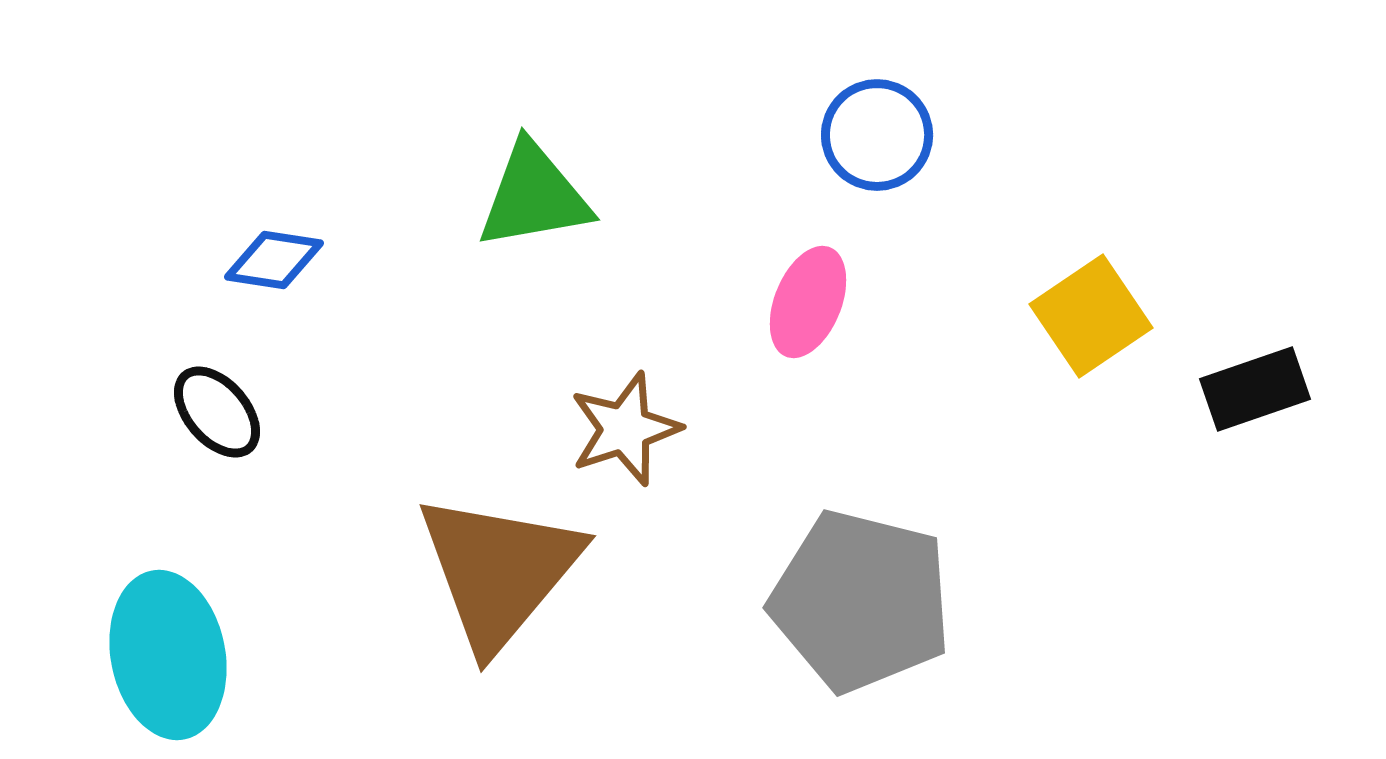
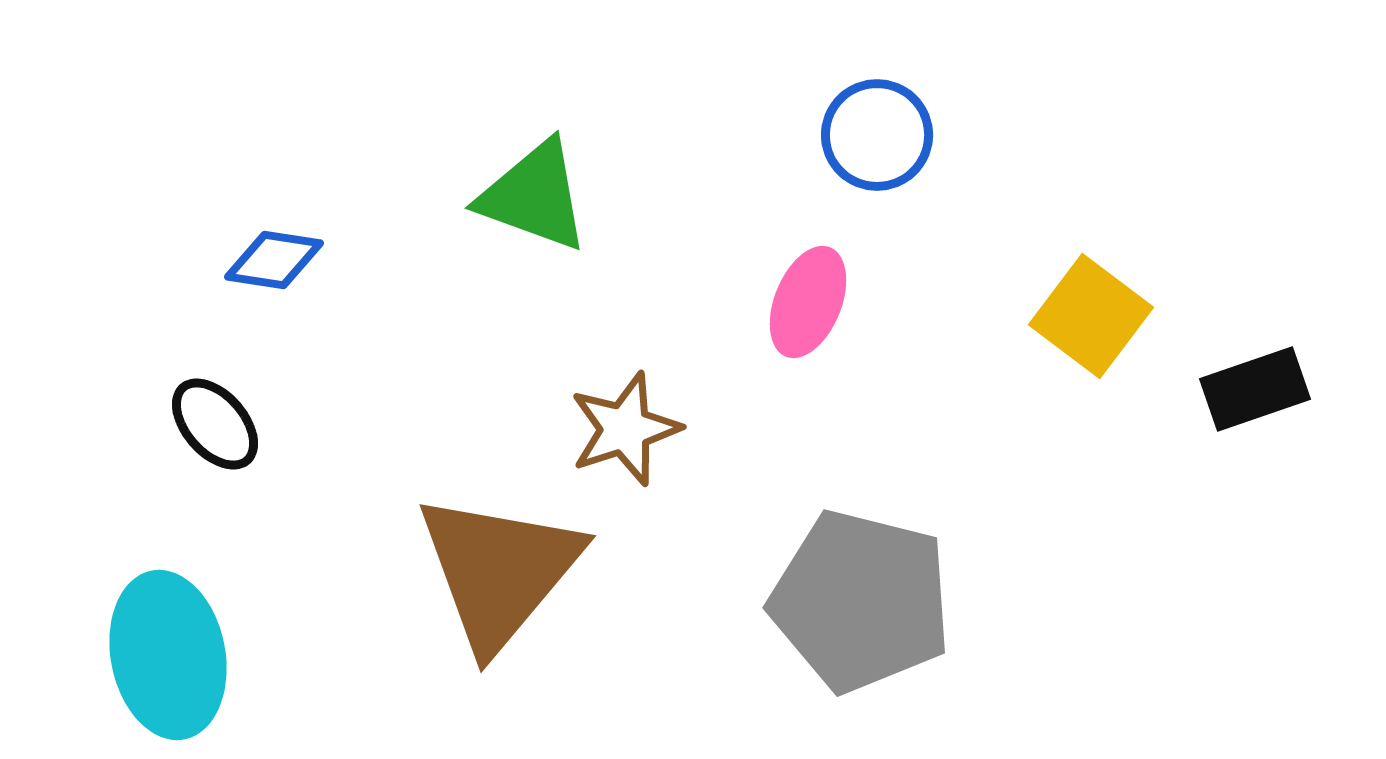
green triangle: rotated 30 degrees clockwise
yellow square: rotated 19 degrees counterclockwise
black ellipse: moved 2 px left, 12 px down
